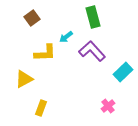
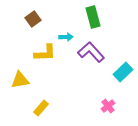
brown square: moved 1 px right, 1 px down
cyan arrow: rotated 144 degrees counterclockwise
purple L-shape: moved 1 px left, 1 px down
yellow triangle: moved 4 px left, 1 px down; rotated 18 degrees clockwise
yellow rectangle: rotated 21 degrees clockwise
